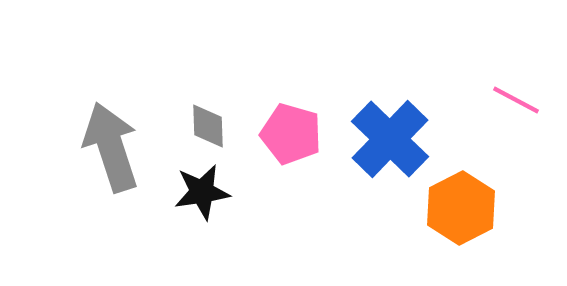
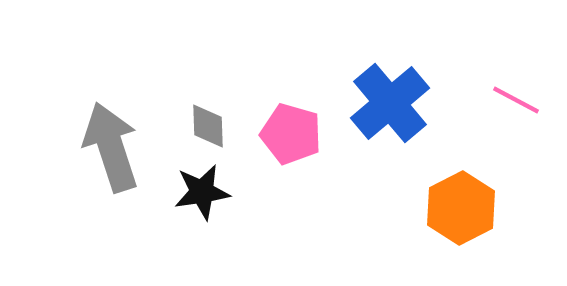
blue cross: moved 36 px up; rotated 6 degrees clockwise
